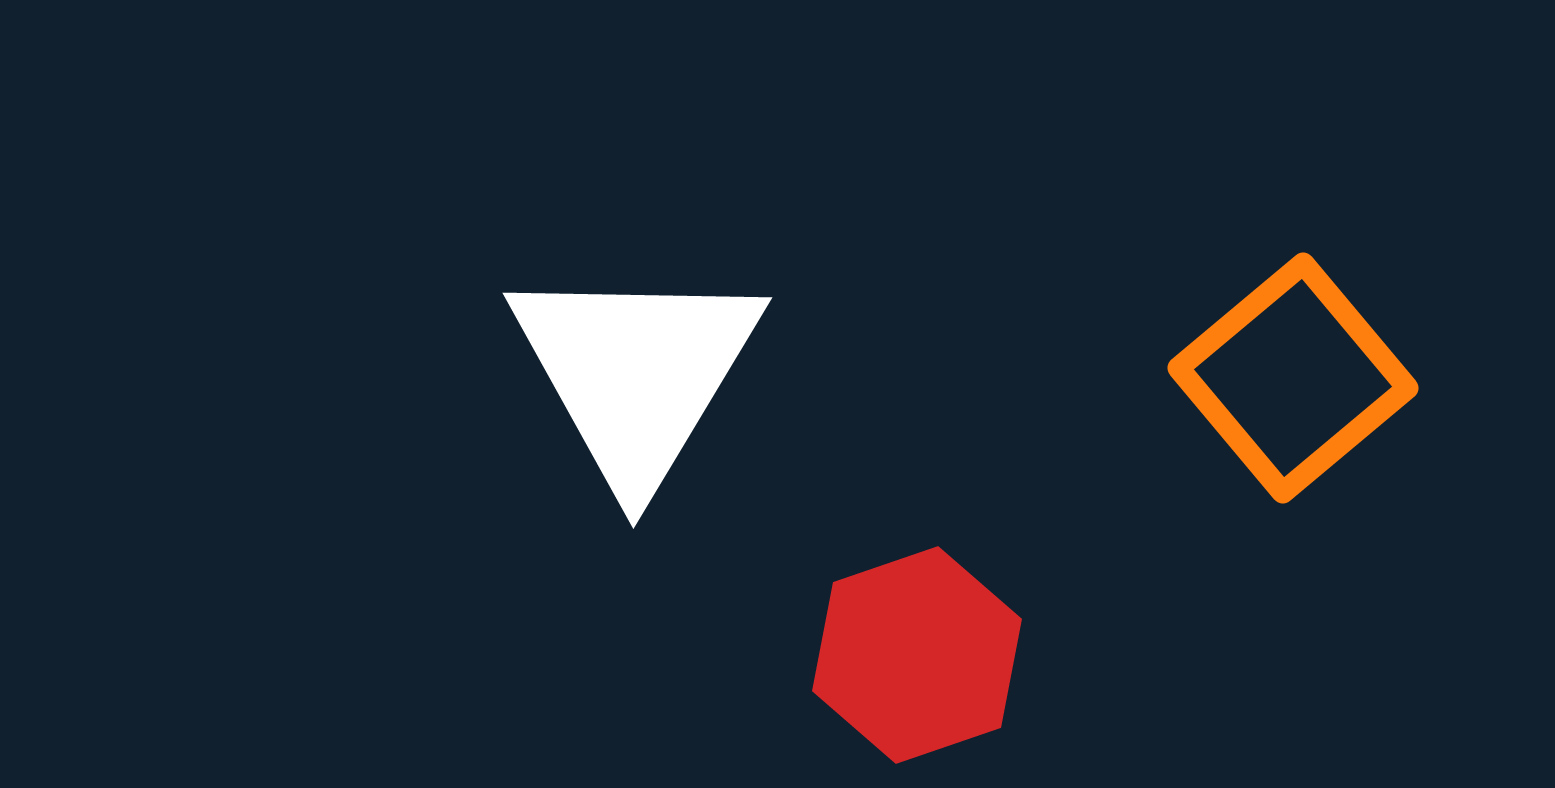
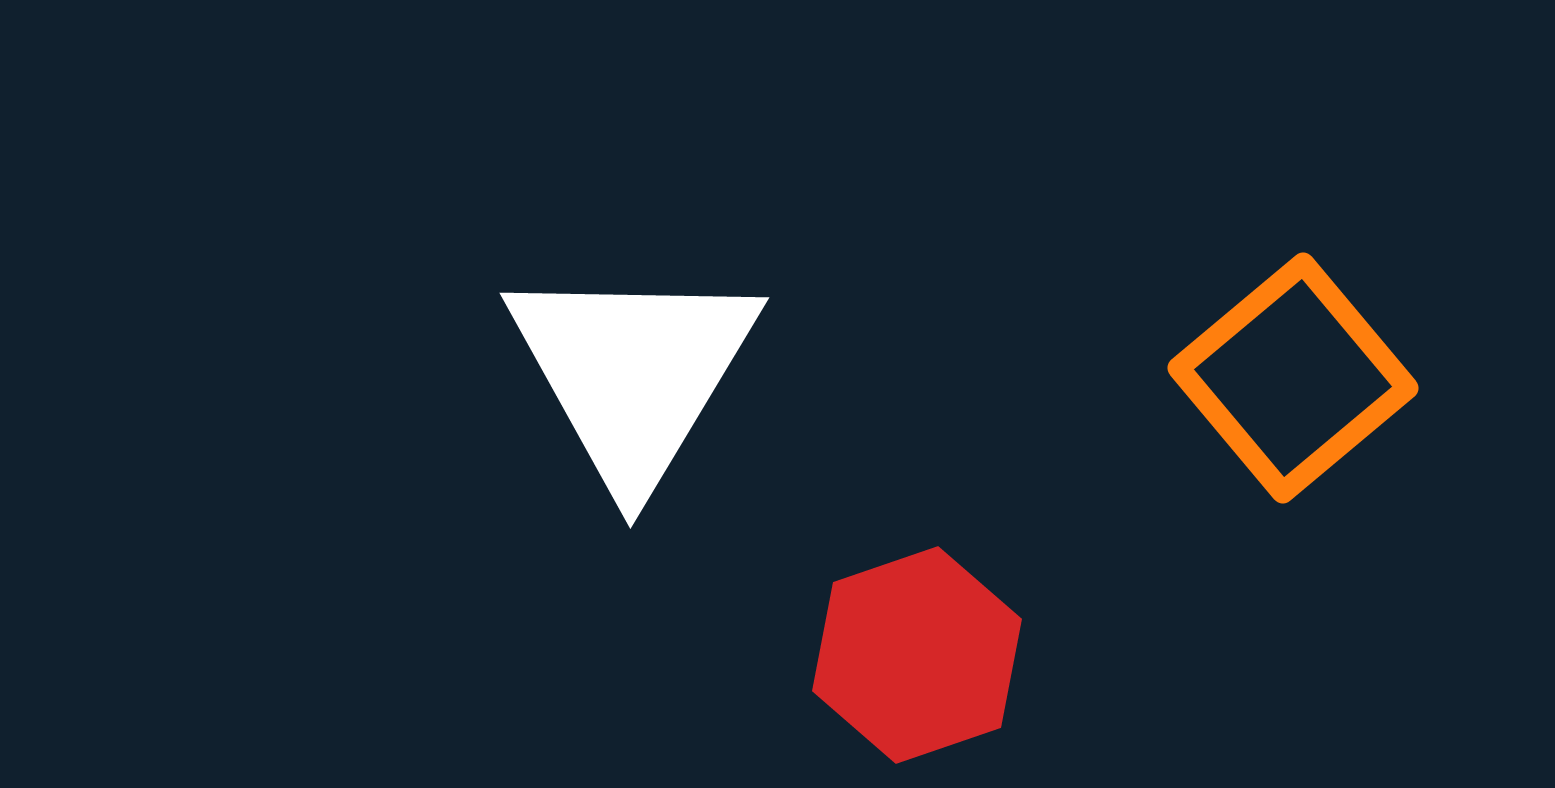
white triangle: moved 3 px left
